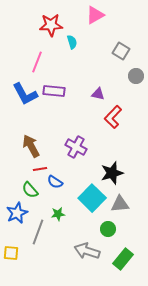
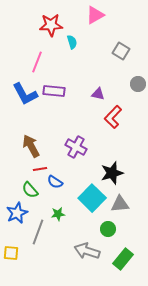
gray circle: moved 2 px right, 8 px down
